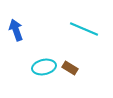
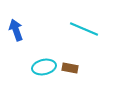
brown rectangle: rotated 21 degrees counterclockwise
